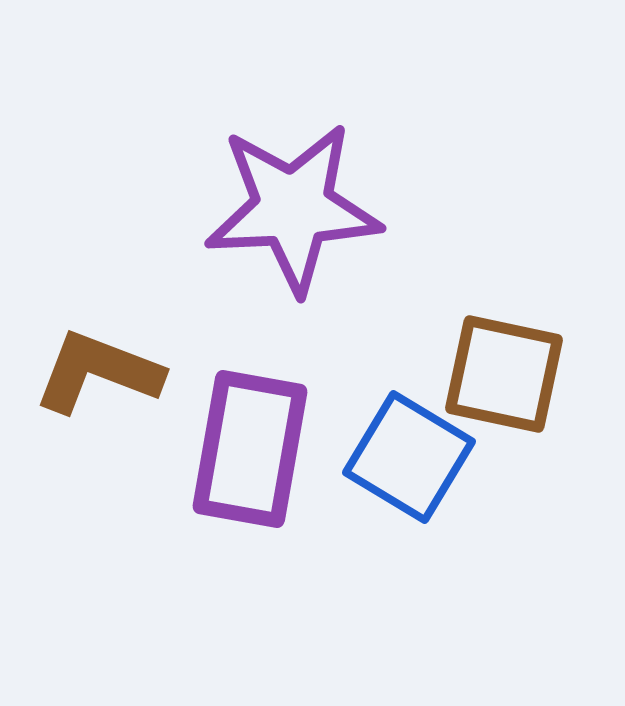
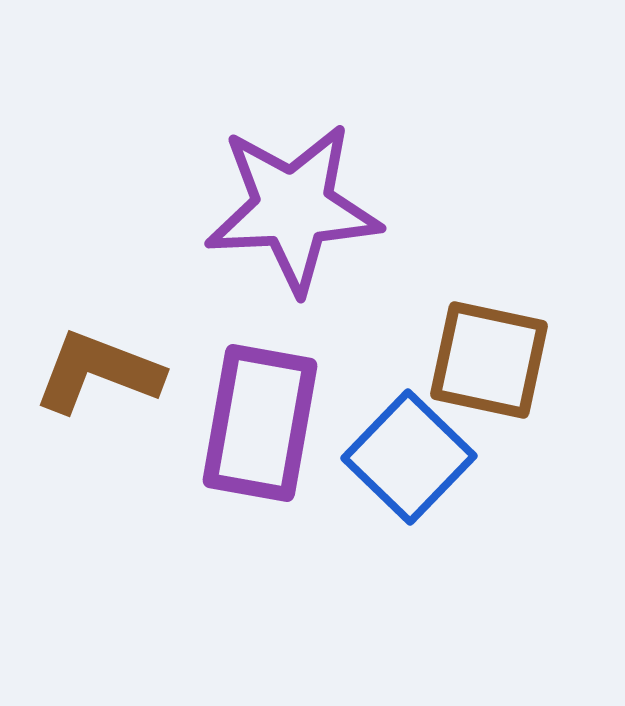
brown square: moved 15 px left, 14 px up
purple rectangle: moved 10 px right, 26 px up
blue square: rotated 13 degrees clockwise
